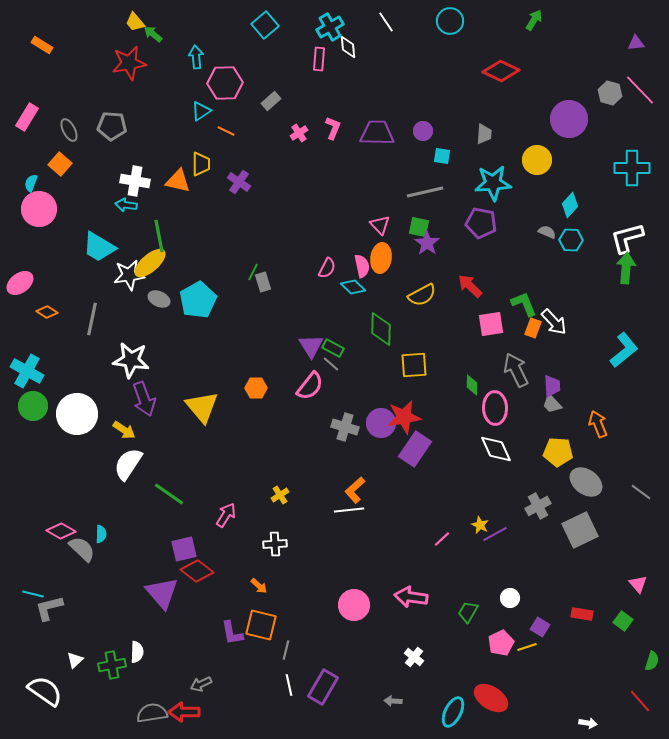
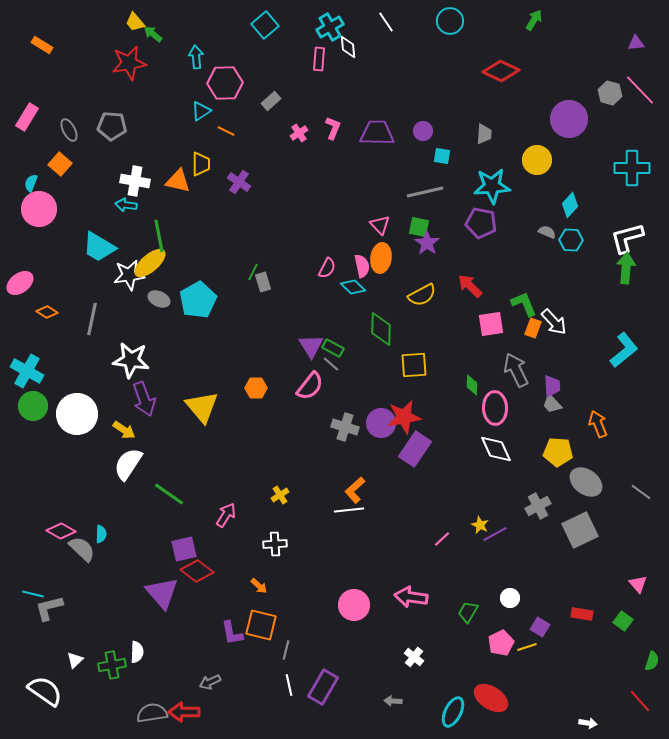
cyan star at (493, 183): moved 1 px left, 3 px down
gray arrow at (201, 684): moved 9 px right, 2 px up
